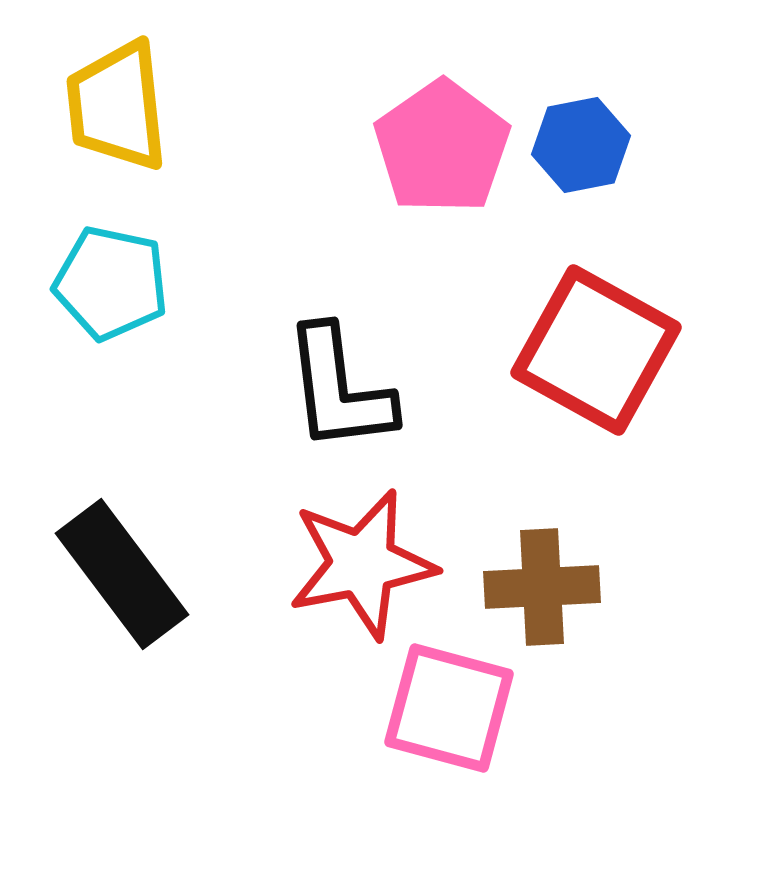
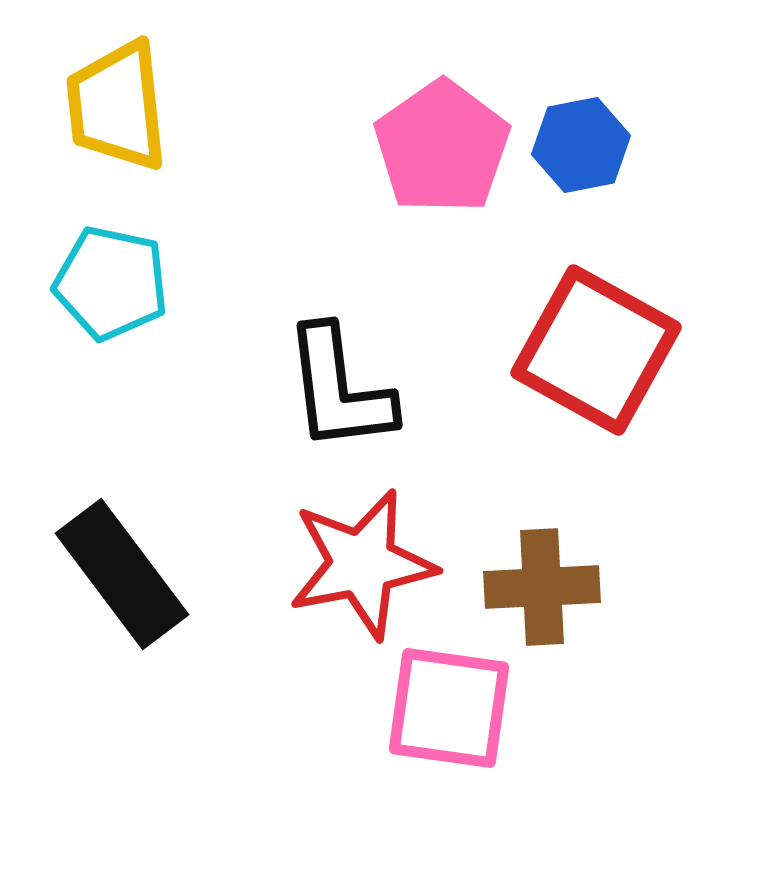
pink square: rotated 7 degrees counterclockwise
